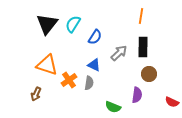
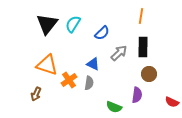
blue semicircle: moved 7 px right, 4 px up; rotated 14 degrees clockwise
blue triangle: moved 1 px left, 1 px up
green semicircle: moved 1 px right
